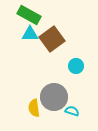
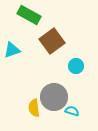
cyan triangle: moved 18 px left, 16 px down; rotated 18 degrees counterclockwise
brown square: moved 2 px down
